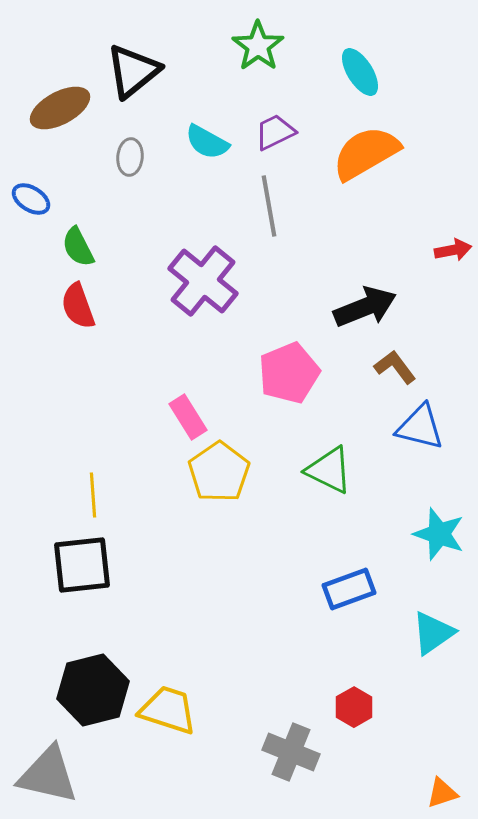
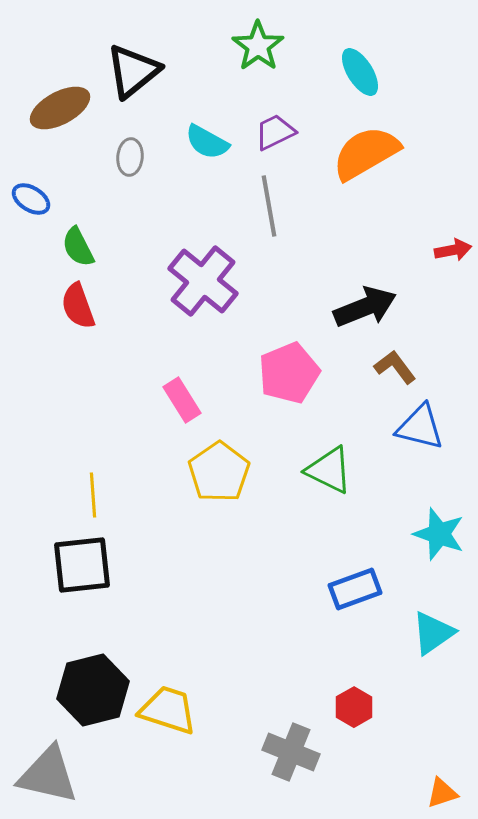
pink rectangle: moved 6 px left, 17 px up
blue rectangle: moved 6 px right
